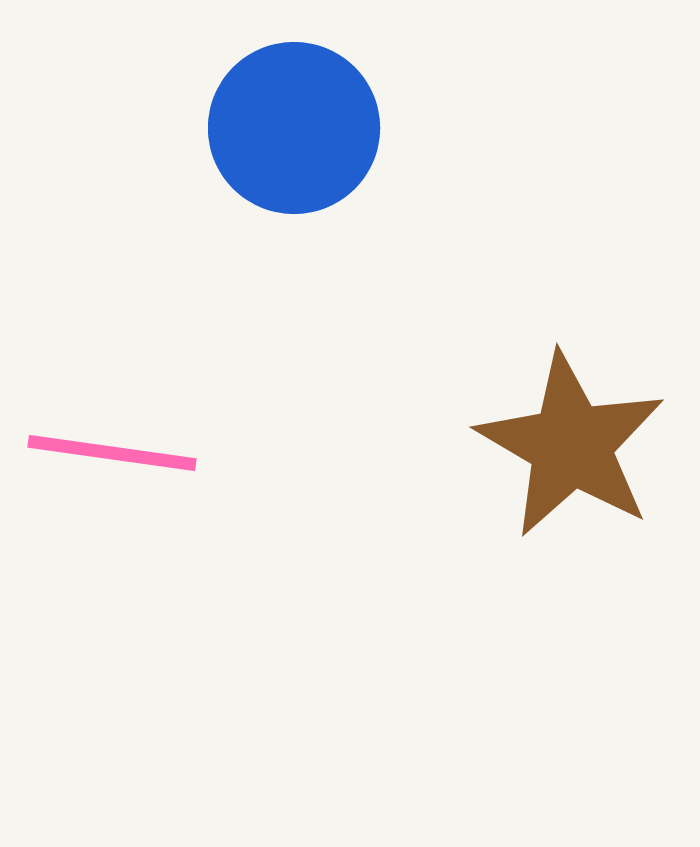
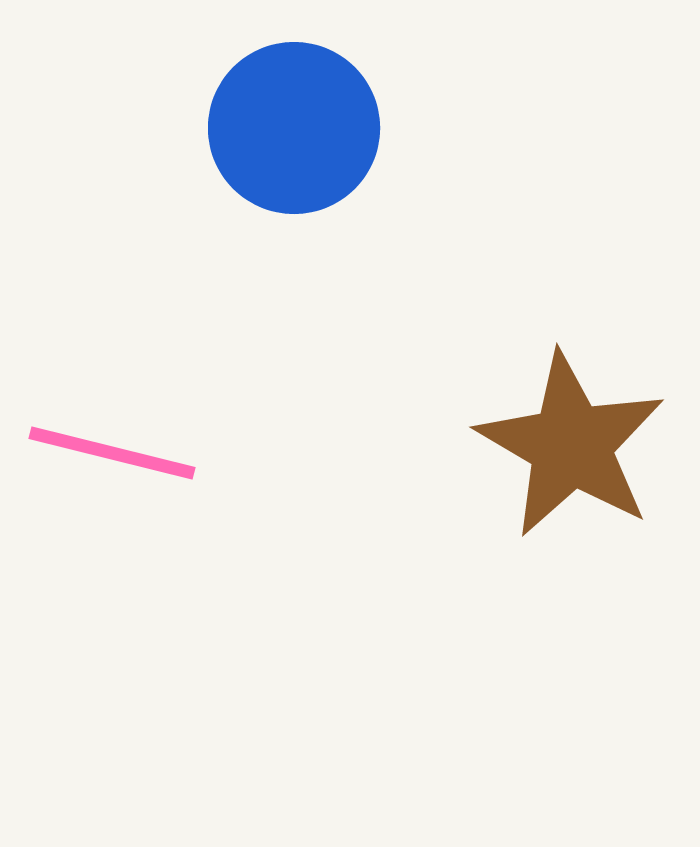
pink line: rotated 6 degrees clockwise
